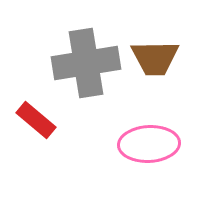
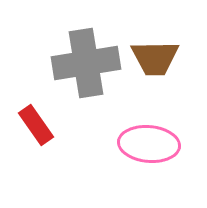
red rectangle: moved 5 px down; rotated 15 degrees clockwise
pink ellipse: rotated 8 degrees clockwise
